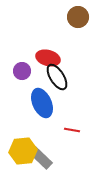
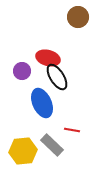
gray rectangle: moved 11 px right, 13 px up
